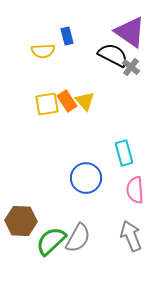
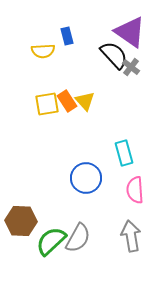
black semicircle: moved 1 px right; rotated 20 degrees clockwise
gray arrow: rotated 12 degrees clockwise
